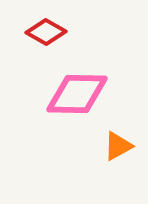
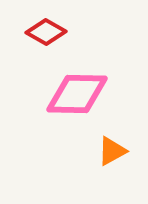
orange triangle: moved 6 px left, 5 px down
